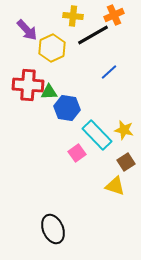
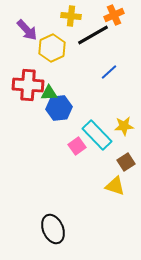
yellow cross: moved 2 px left
green triangle: moved 1 px down
blue hexagon: moved 8 px left; rotated 15 degrees counterclockwise
yellow star: moved 4 px up; rotated 18 degrees counterclockwise
pink square: moved 7 px up
